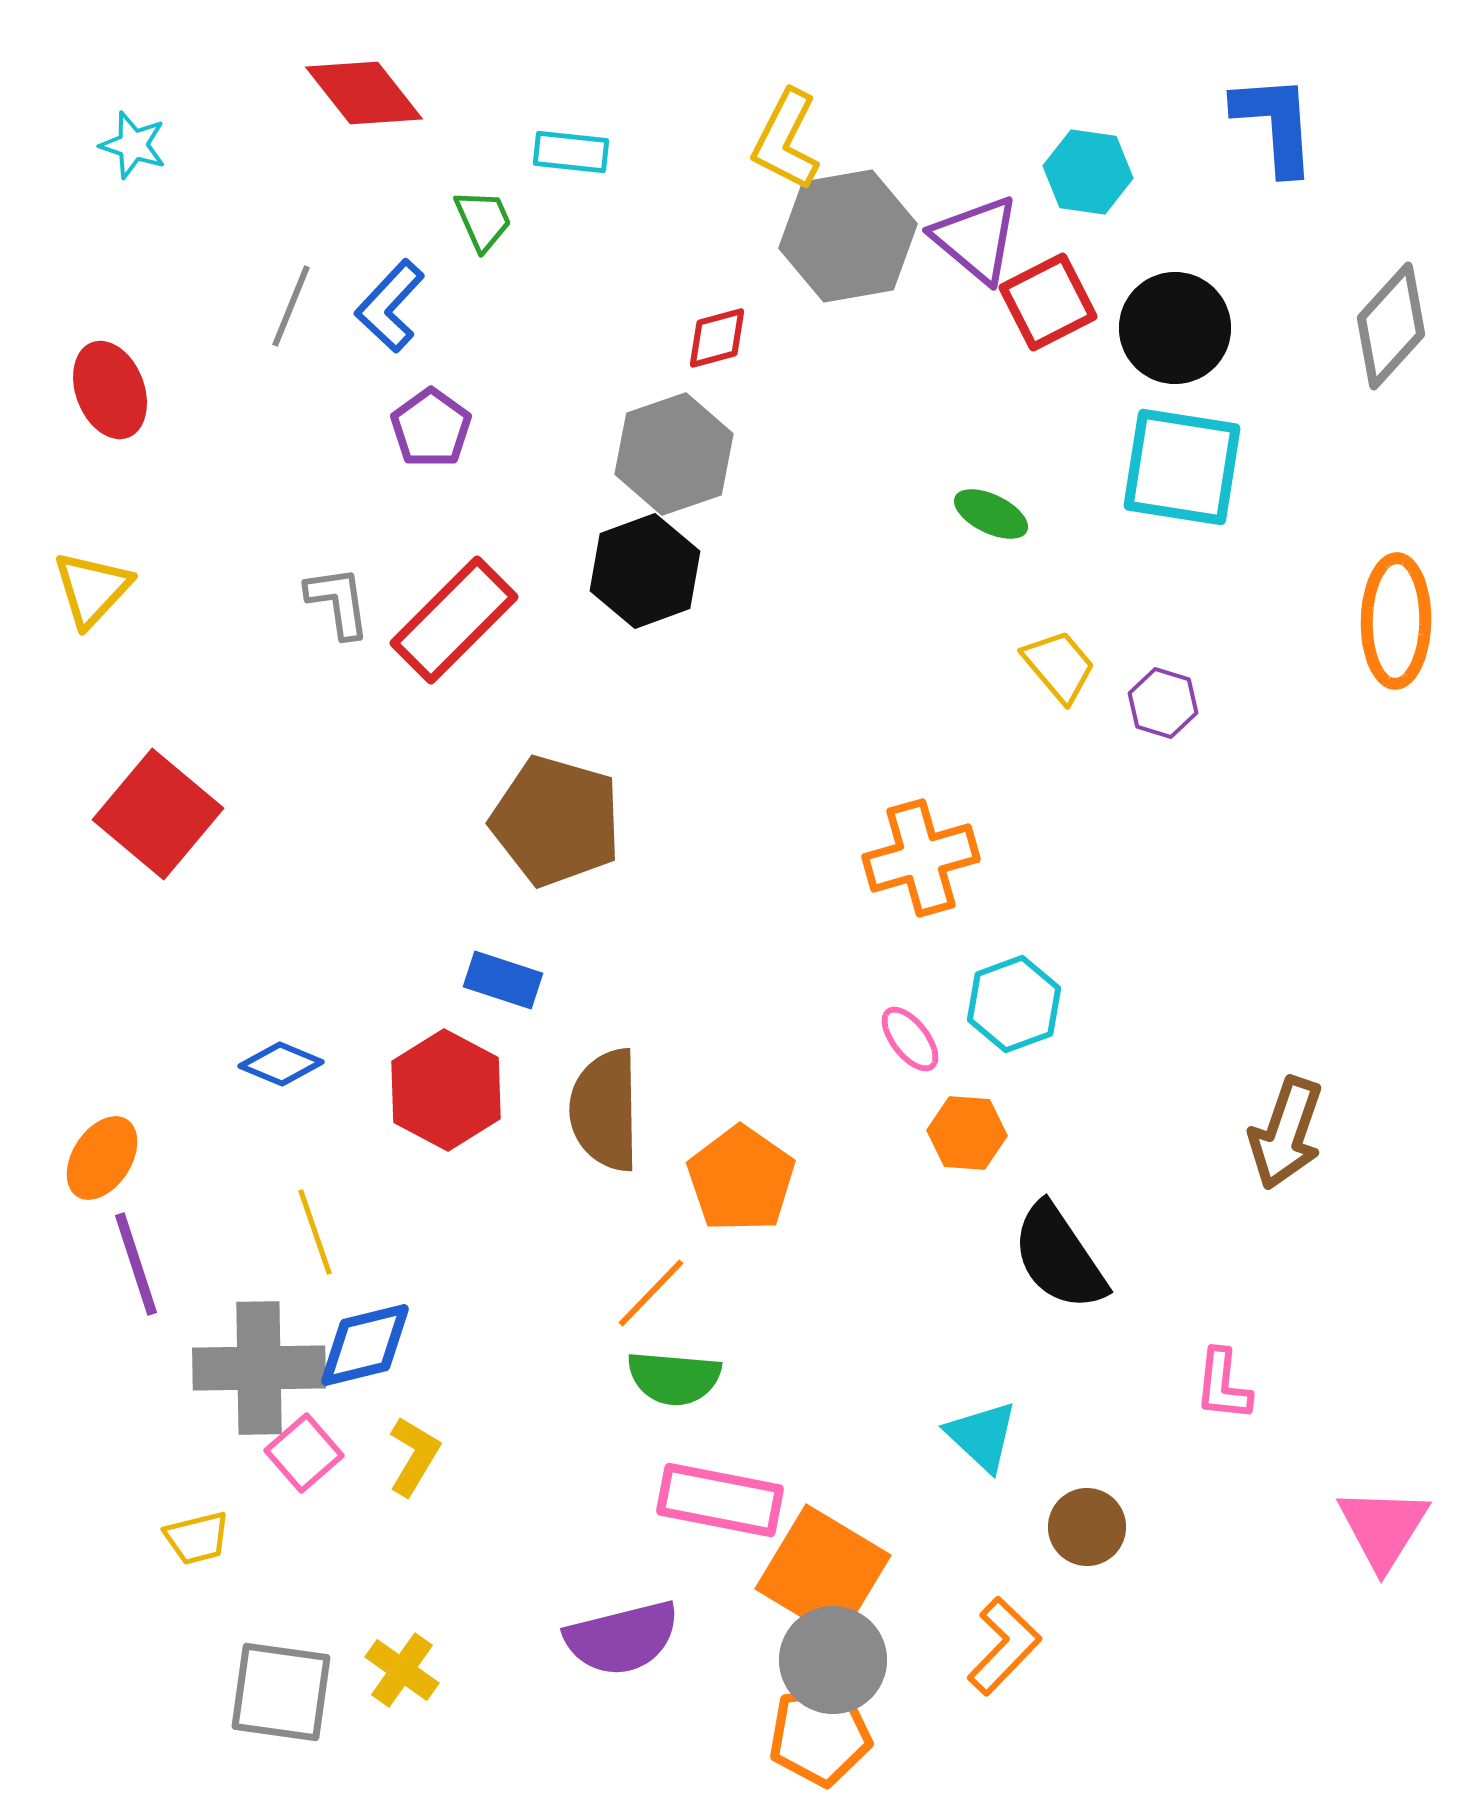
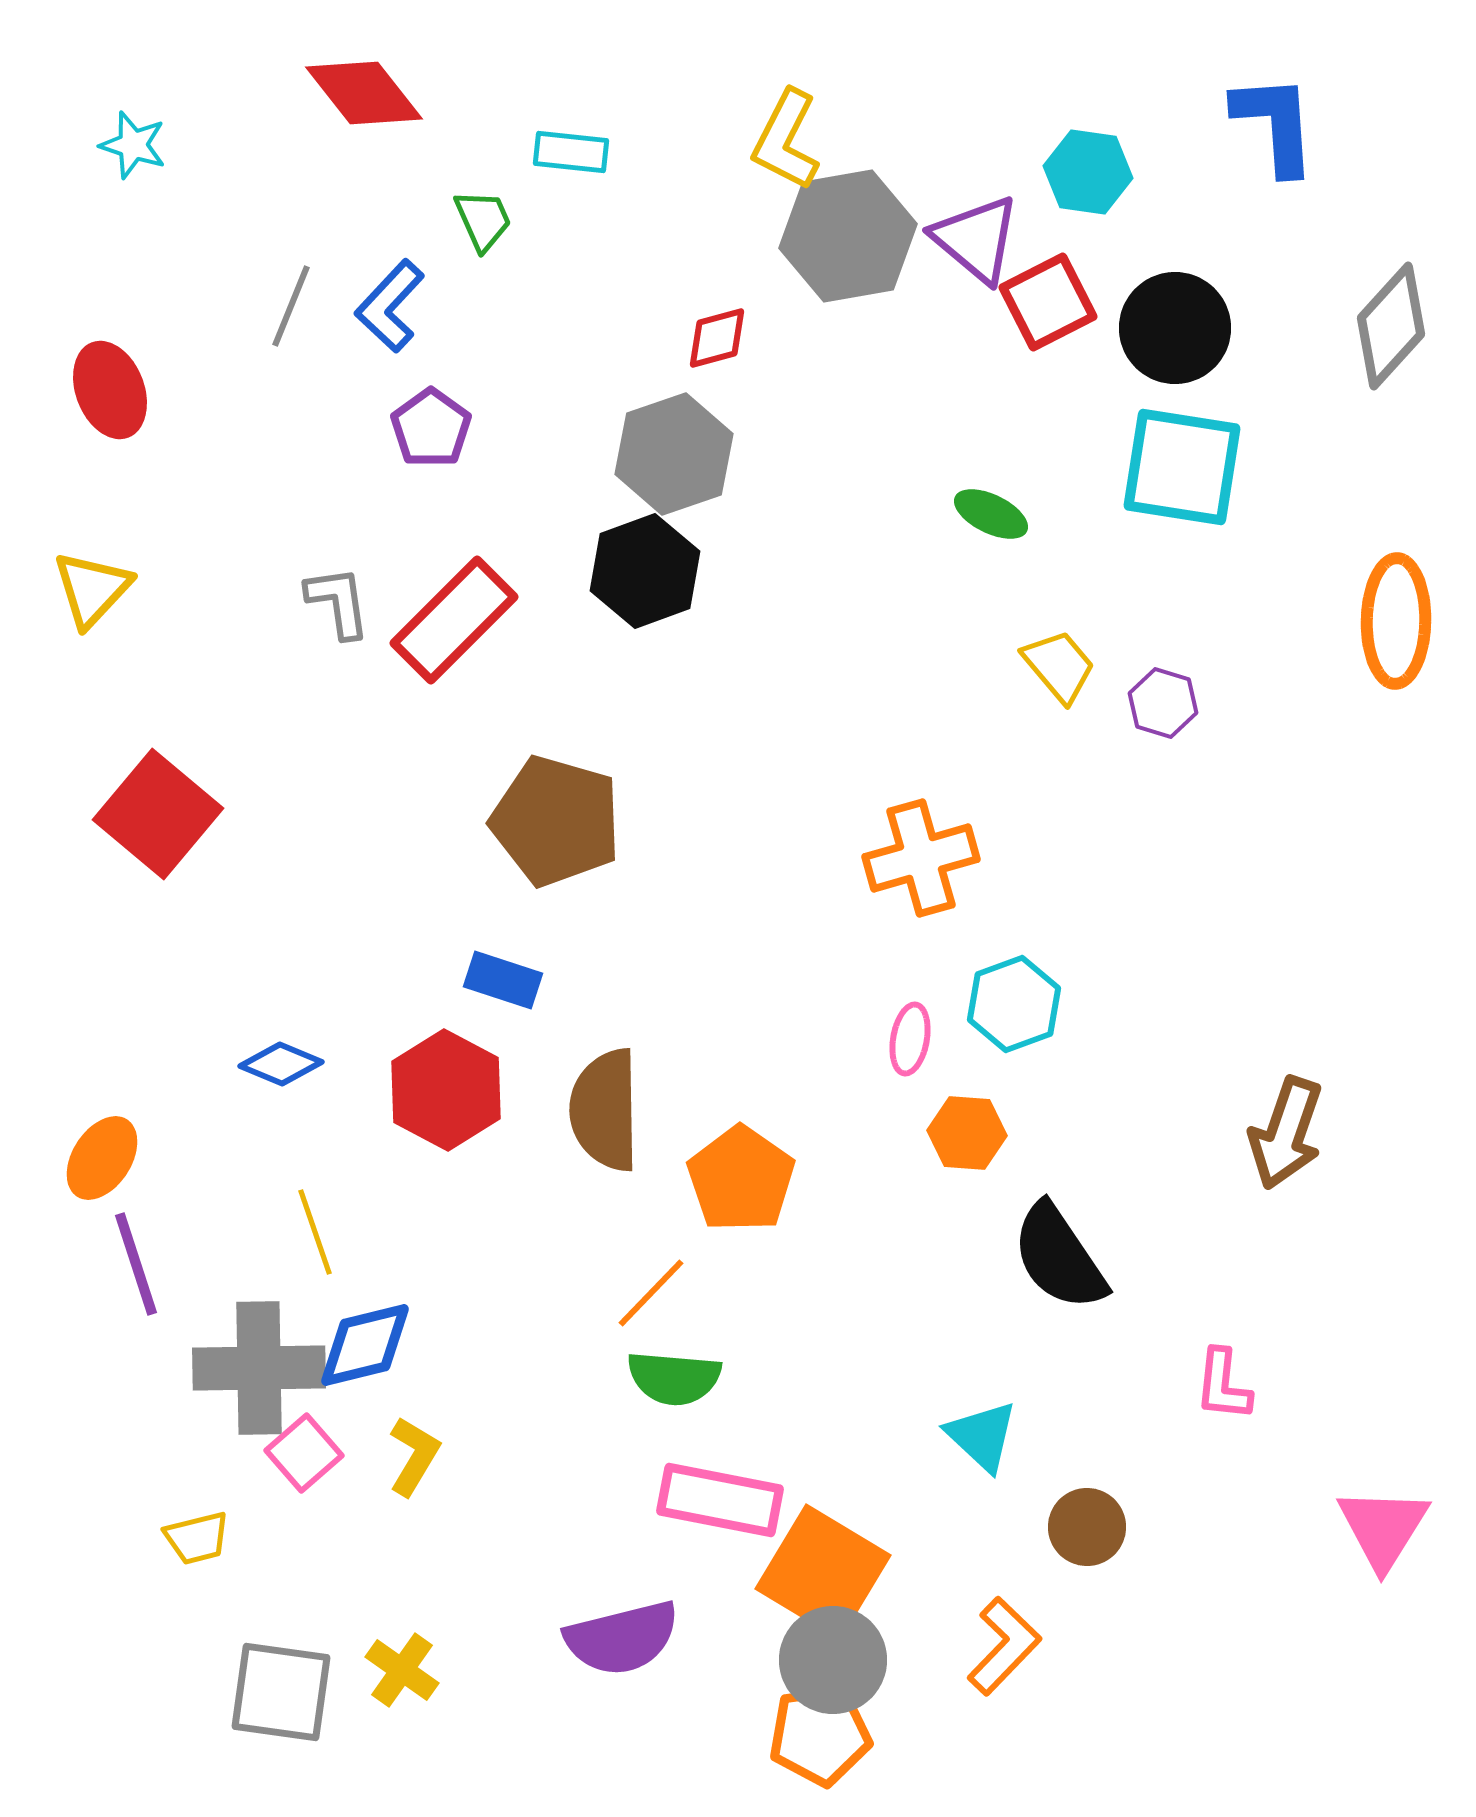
pink ellipse at (910, 1039): rotated 48 degrees clockwise
